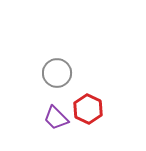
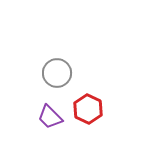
purple trapezoid: moved 6 px left, 1 px up
